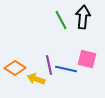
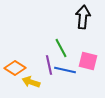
green line: moved 28 px down
pink square: moved 1 px right, 2 px down
blue line: moved 1 px left, 1 px down
yellow arrow: moved 5 px left, 3 px down
